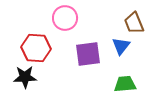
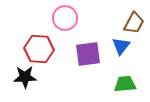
brown trapezoid: rotated 130 degrees counterclockwise
red hexagon: moved 3 px right, 1 px down
